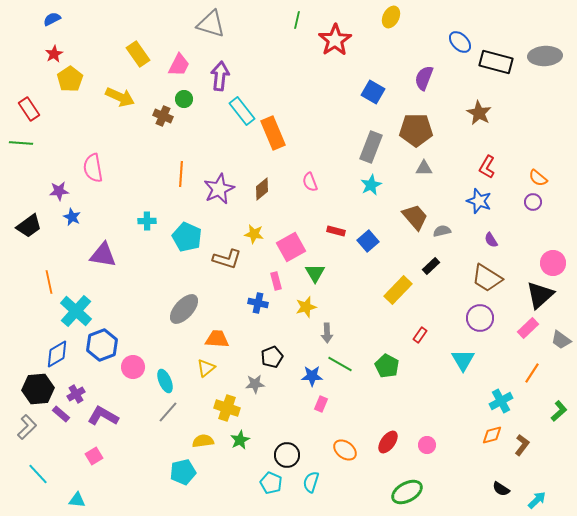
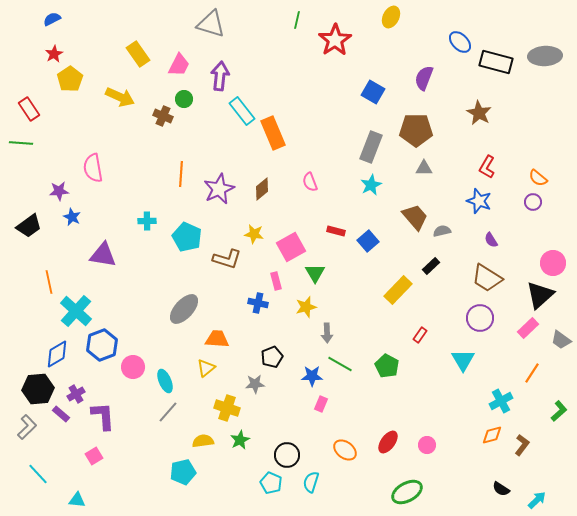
purple L-shape at (103, 416): rotated 56 degrees clockwise
